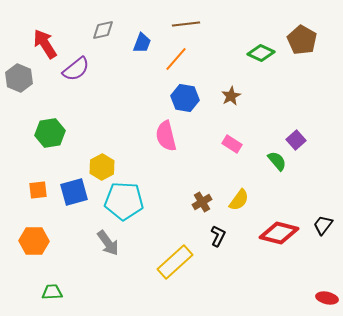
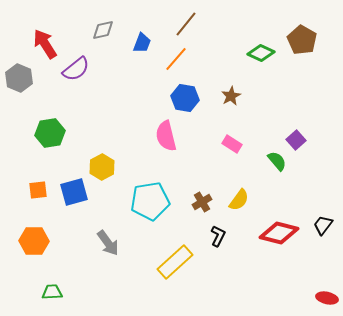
brown line: rotated 44 degrees counterclockwise
cyan pentagon: moved 26 px right; rotated 12 degrees counterclockwise
